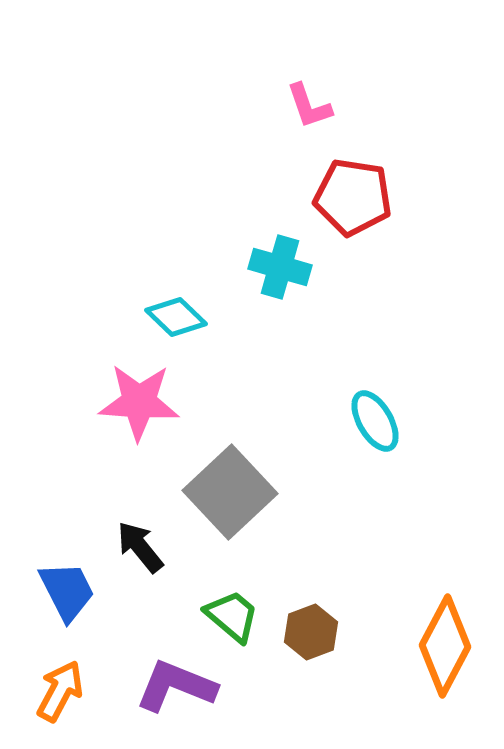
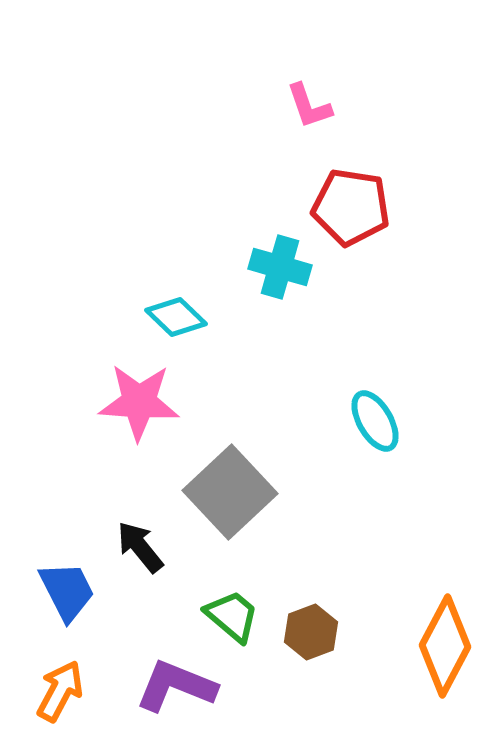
red pentagon: moved 2 px left, 10 px down
